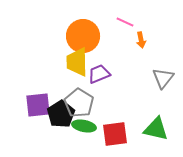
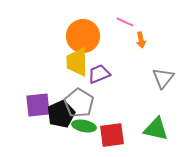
black pentagon: rotated 8 degrees clockwise
red square: moved 3 px left, 1 px down
